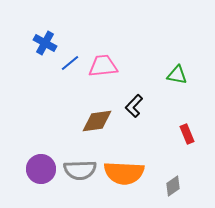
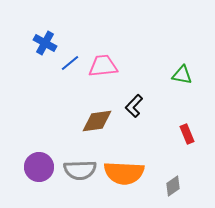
green triangle: moved 5 px right
purple circle: moved 2 px left, 2 px up
